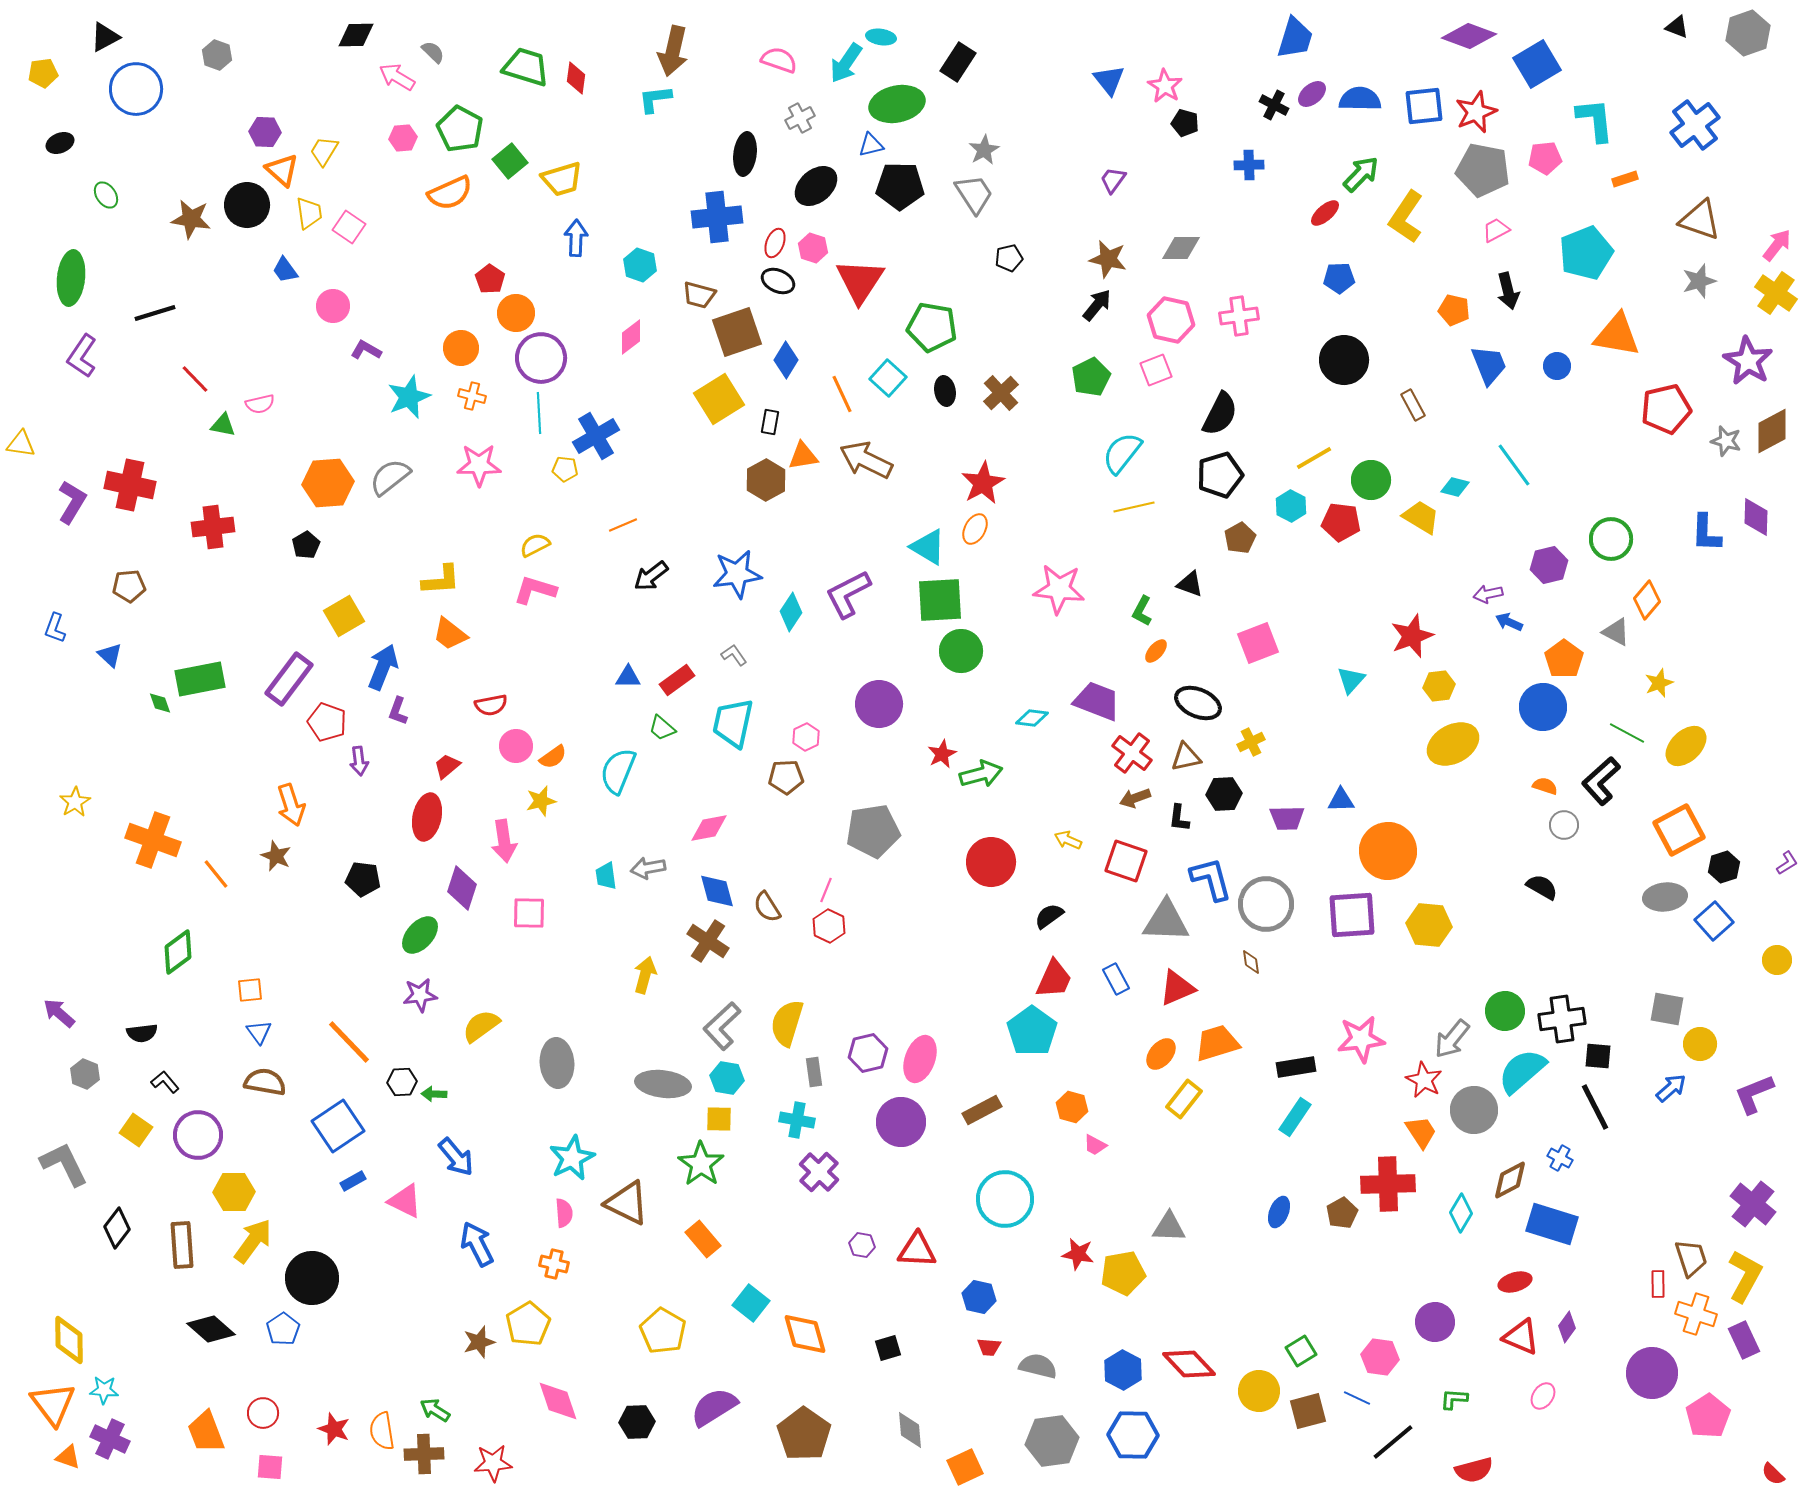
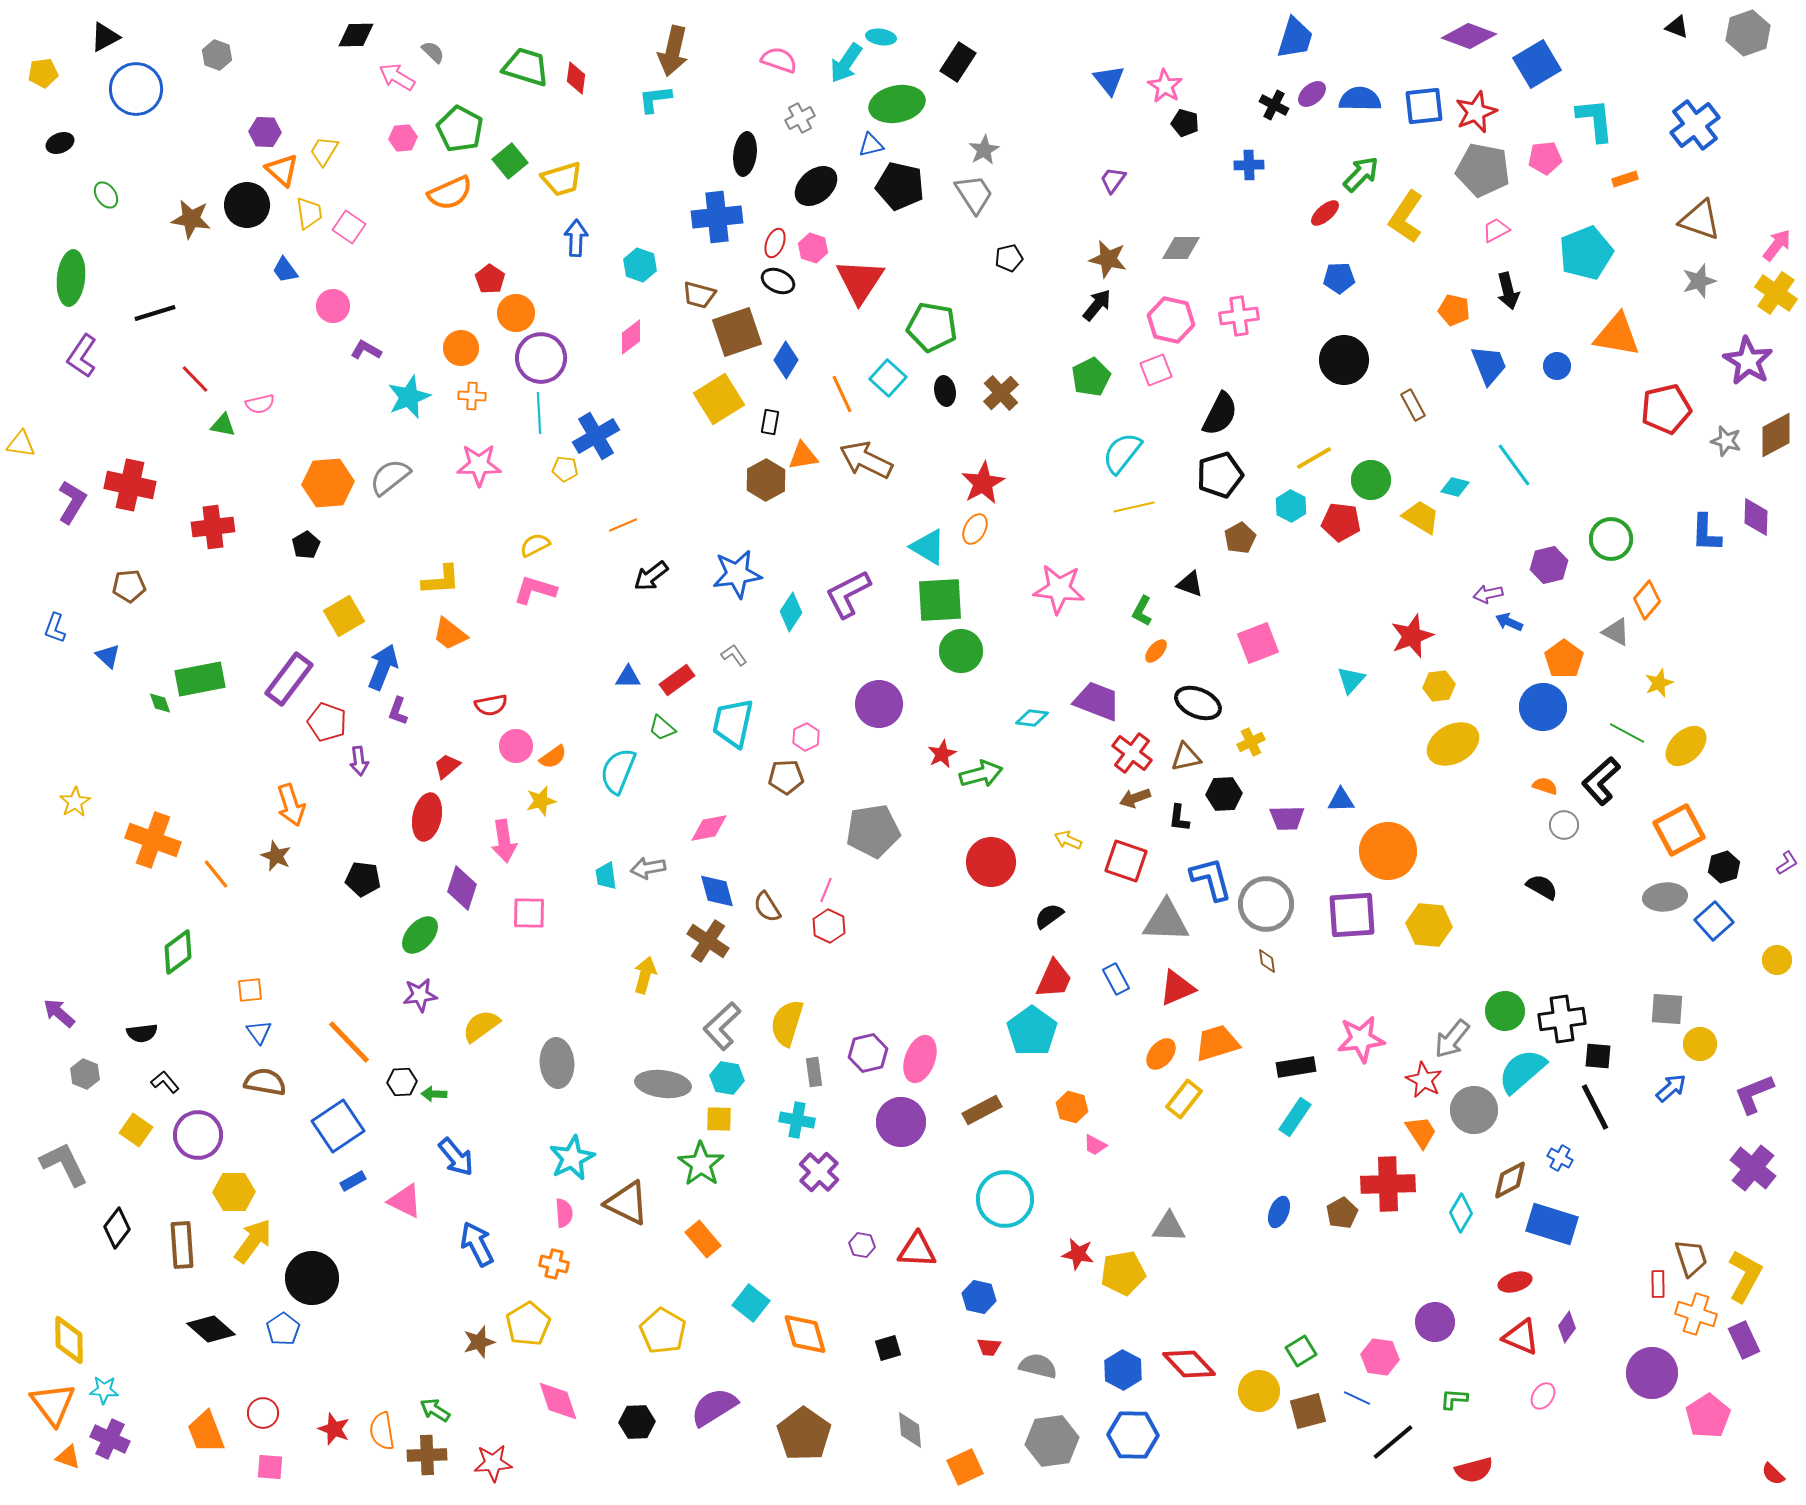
black pentagon at (900, 186): rotated 12 degrees clockwise
orange cross at (472, 396): rotated 12 degrees counterclockwise
brown diamond at (1772, 431): moved 4 px right, 4 px down
blue triangle at (110, 655): moved 2 px left, 1 px down
brown diamond at (1251, 962): moved 16 px right, 1 px up
gray square at (1667, 1009): rotated 6 degrees counterclockwise
purple cross at (1753, 1204): moved 36 px up
brown cross at (424, 1454): moved 3 px right, 1 px down
